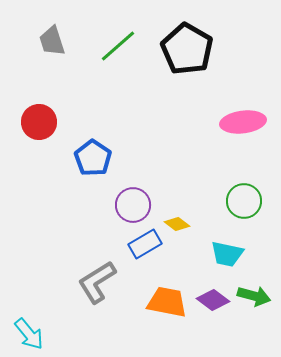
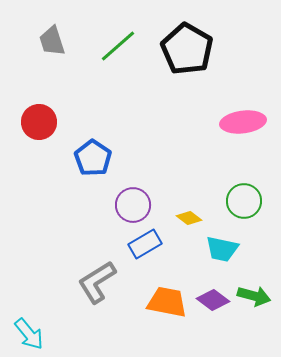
yellow diamond: moved 12 px right, 6 px up
cyan trapezoid: moved 5 px left, 5 px up
